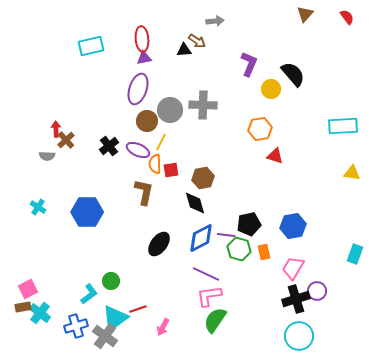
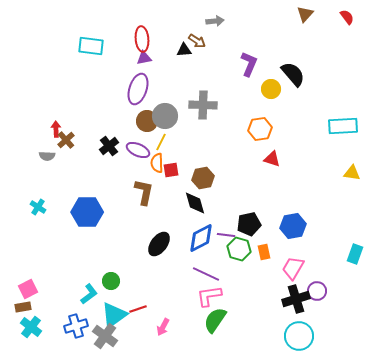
cyan rectangle at (91, 46): rotated 20 degrees clockwise
gray circle at (170, 110): moved 5 px left, 6 px down
red triangle at (275, 156): moved 3 px left, 3 px down
orange semicircle at (155, 164): moved 2 px right, 1 px up
cyan cross at (40, 313): moved 9 px left, 14 px down
cyan triangle at (115, 318): moved 1 px left, 3 px up
